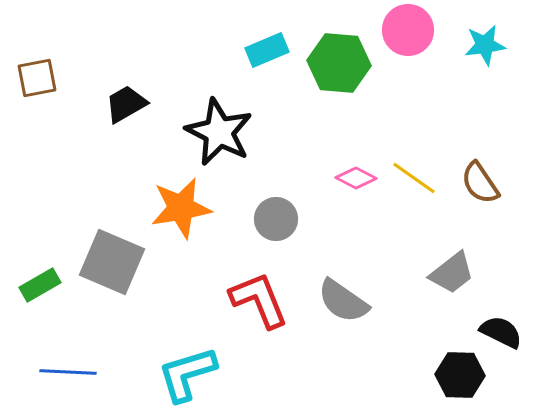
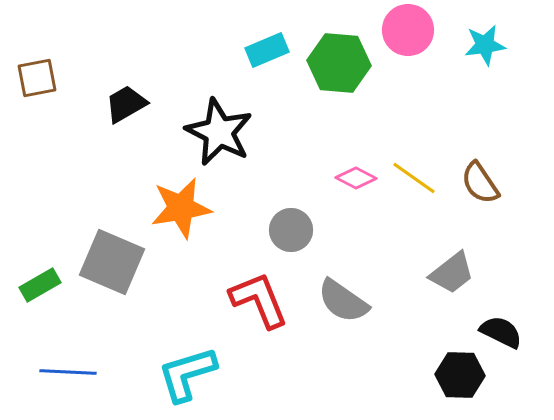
gray circle: moved 15 px right, 11 px down
